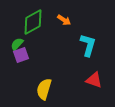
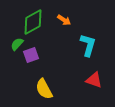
purple square: moved 10 px right
yellow semicircle: rotated 45 degrees counterclockwise
